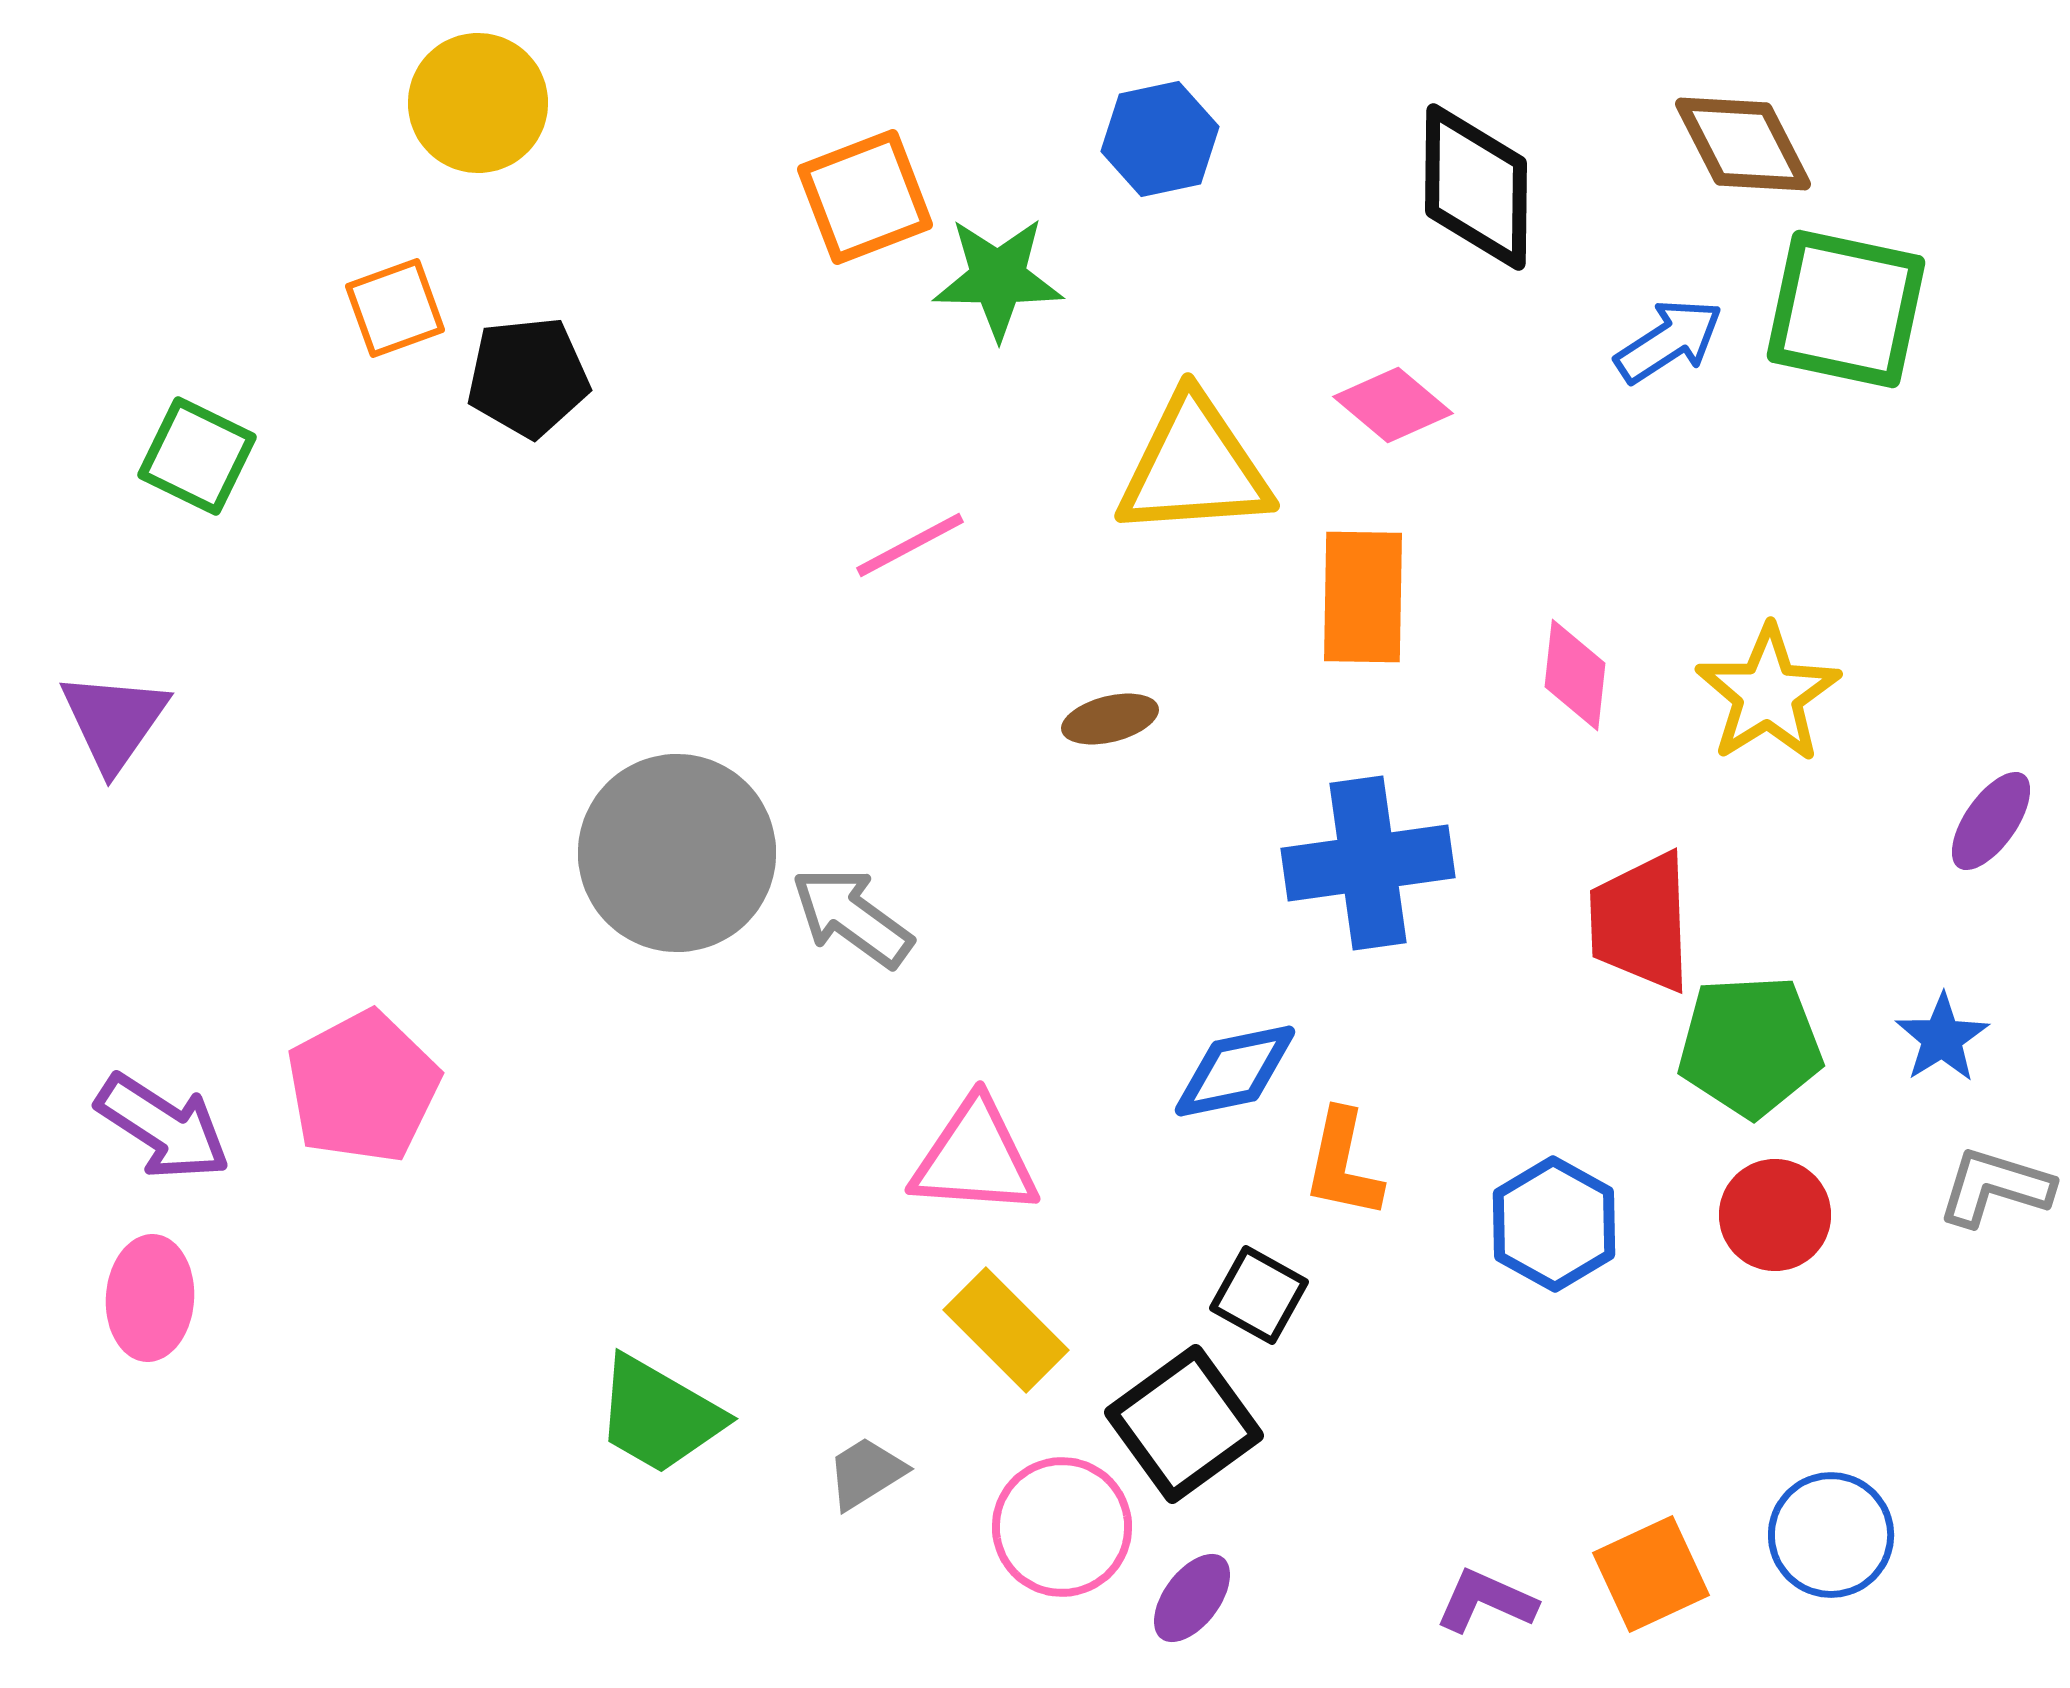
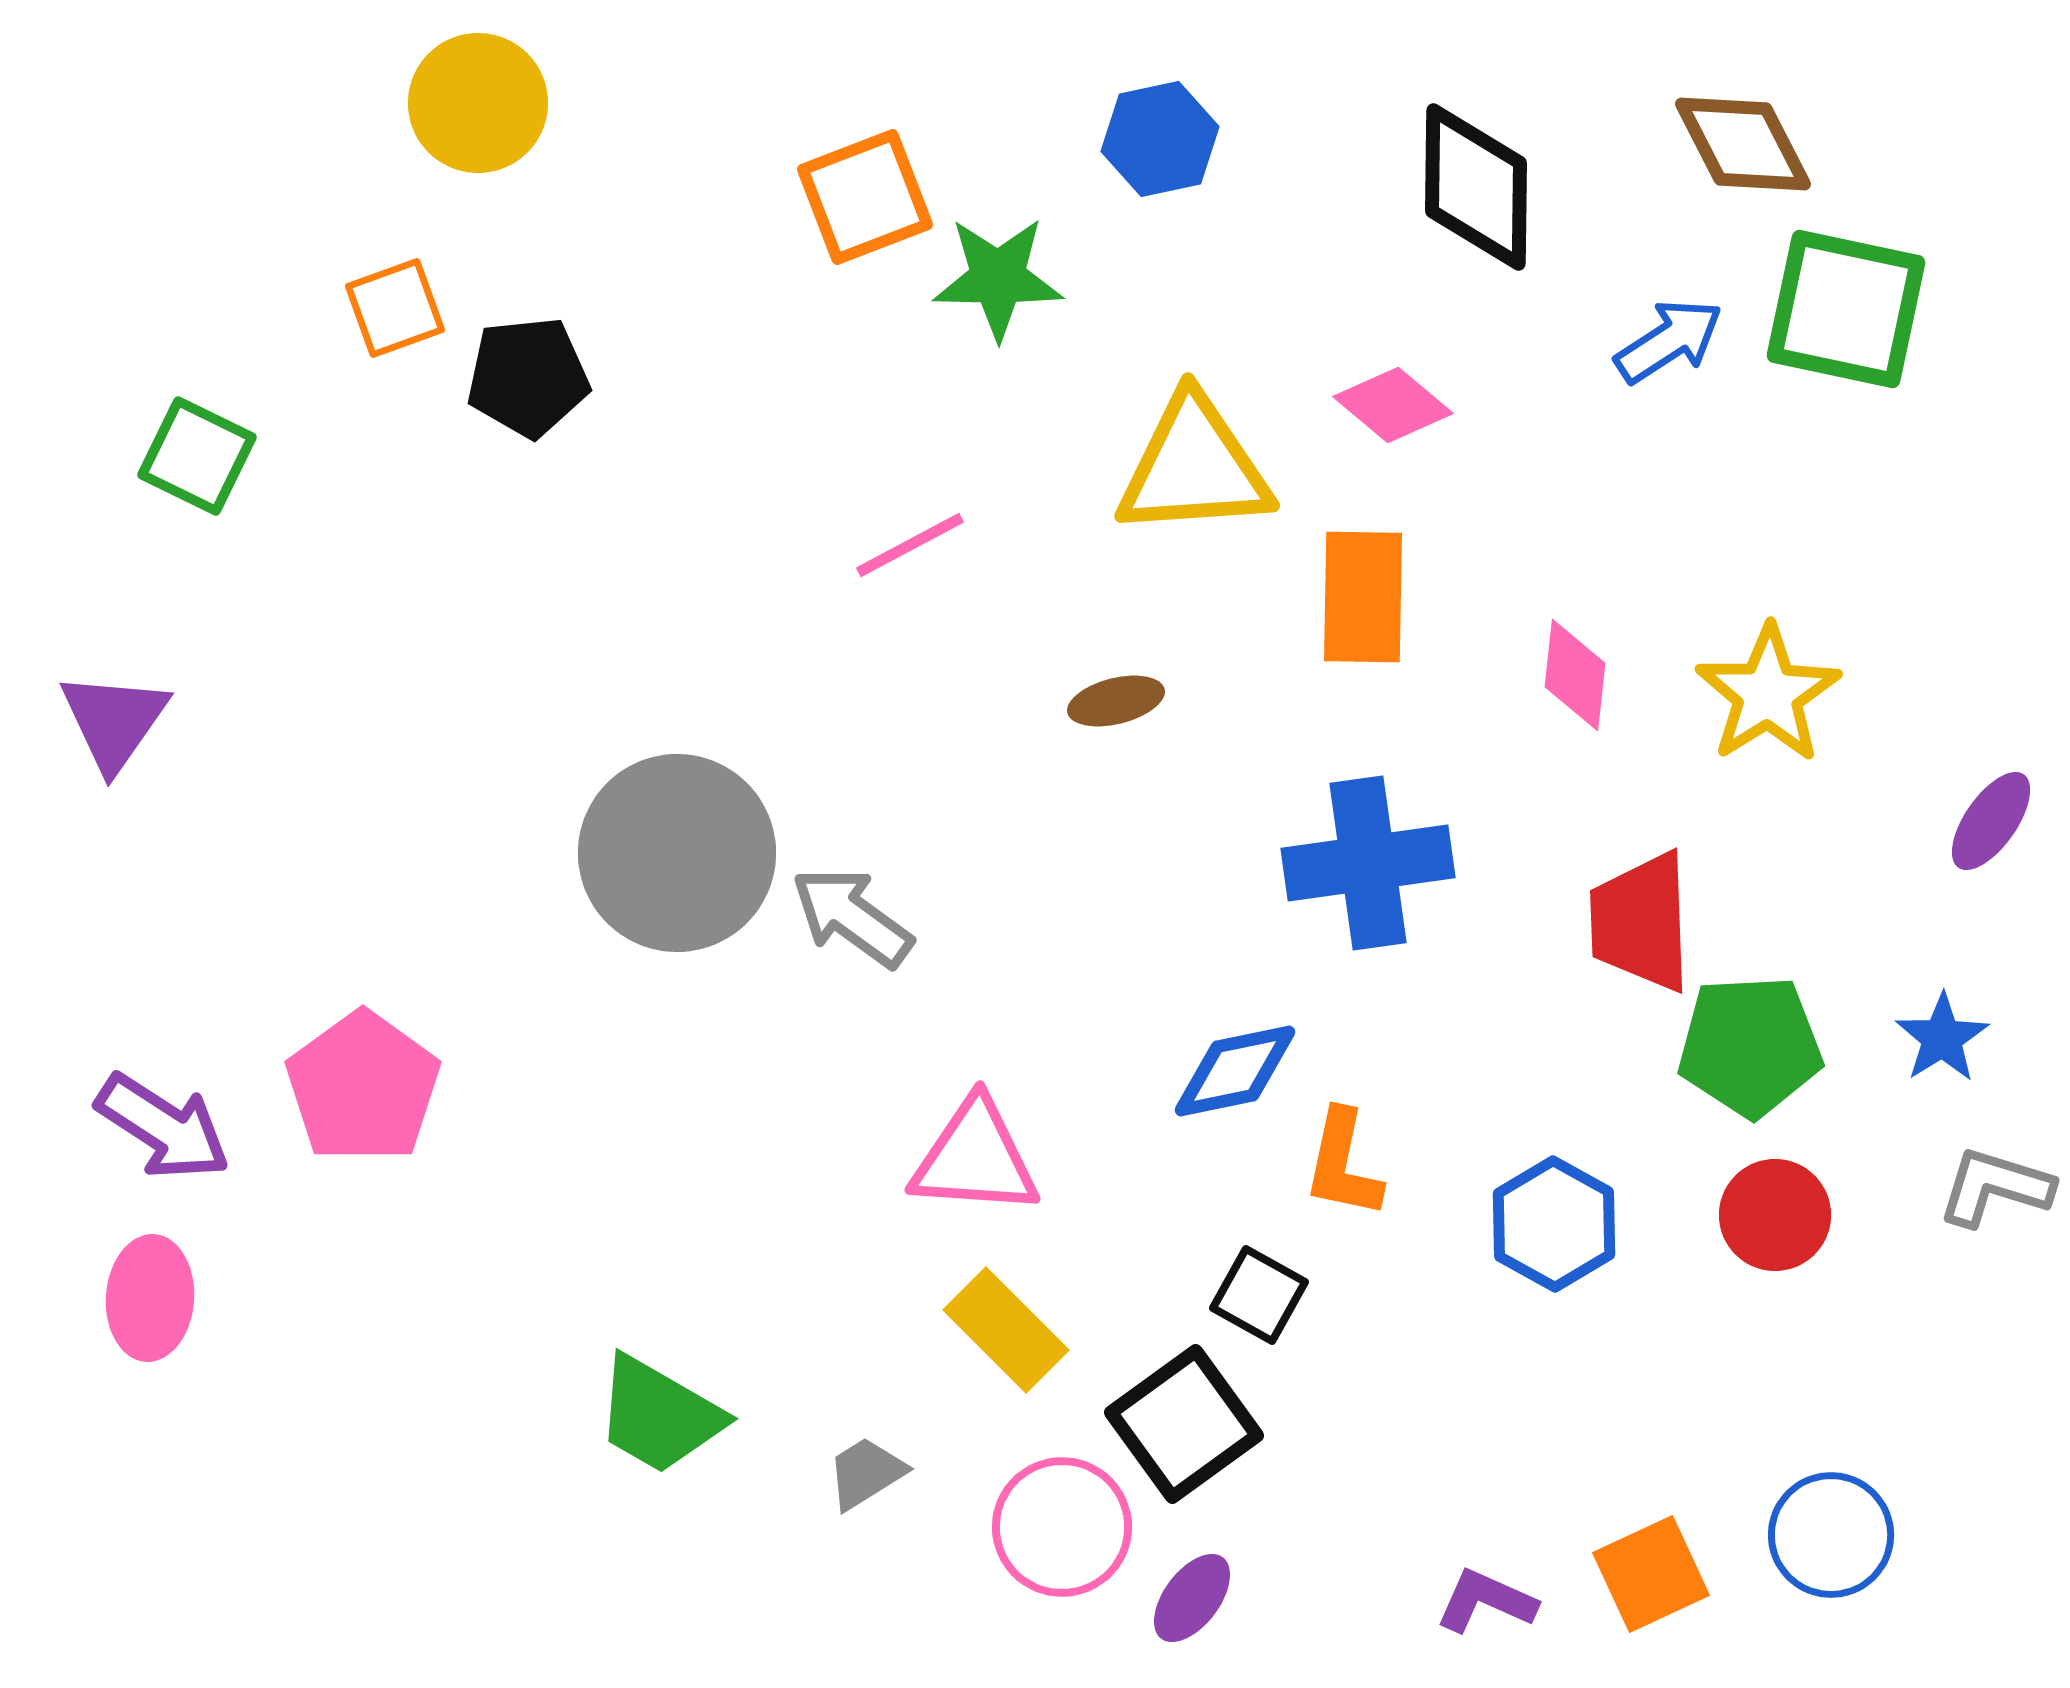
brown ellipse at (1110, 719): moved 6 px right, 18 px up
pink pentagon at (363, 1087): rotated 8 degrees counterclockwise
